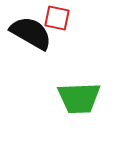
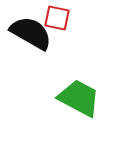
green trapezoid: rotated 150 degrees counterclockwise
